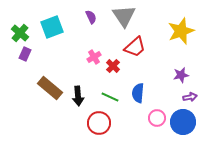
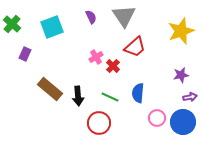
green cross: moved 8 px left, 9 px up
pink cross: moved 2 px right
brown rectangle: moved 1 px down
